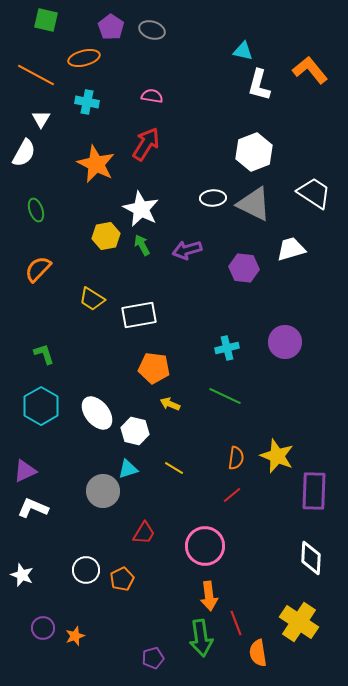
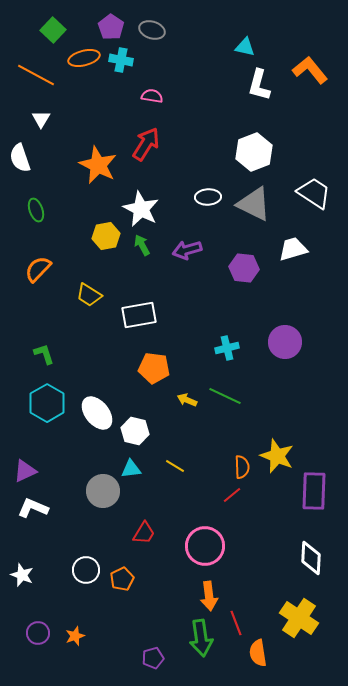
green square at (46, 20): moved 7 px right, 10 px down; rotated 30 degrees clockwise
cyan triangle at (243, 51): moved 2 px right, 4 px up
cyan cross at (87, 102): moved 34 px right, 42 px up
white semicircle at (24, 153): moved 4 px left, 5 px down; rotated 132 degrees clockwise
orange star at (96, 164): moved 2 px right, 1 px down
white ellipse at (213, 198): moved 5 px left, 1 px up
white trapezoid at (291, 249): moved 2 px right
yellow trapezoid at (92, 299): moved 3 px left, 4 px up
yellow arrow at (170, 404): moved 17 px right, 4 px up
cyan hexagon at (41, 406): moved 6 px right, 3 px up
orange semicircle at (236, 458): moved 6 px right, 9 px down; rotated 10 degrees counterclockwise
yellow line at (174, 468): moved 1 px right, 2 px up
cyan triangle at (128, 469): moved 3 px right; rotated 10 degrees clockwise
yellow cross at (299, 622): moved 4 px up
purple circle at (43, 628): moved 5 px left, 5 px down
